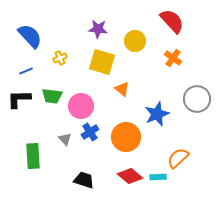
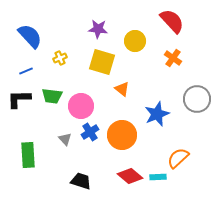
orange circle: moved 4 px left, 2 px up
green rectangle: moved 5 px left, 1 px up
black trapezoid: moved 3 px left, 1 px down
